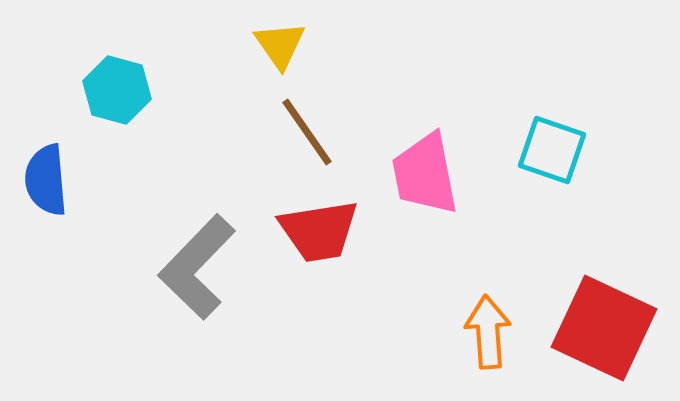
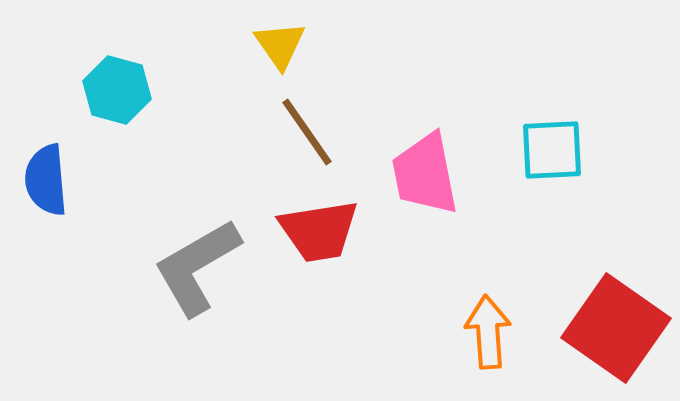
cyan square: rotated 22 degrees counterclockwise
gray L-shape: rotated 16 degrees clockwise
red square: moved 12 px right; rotated 10 degrees clockwise
